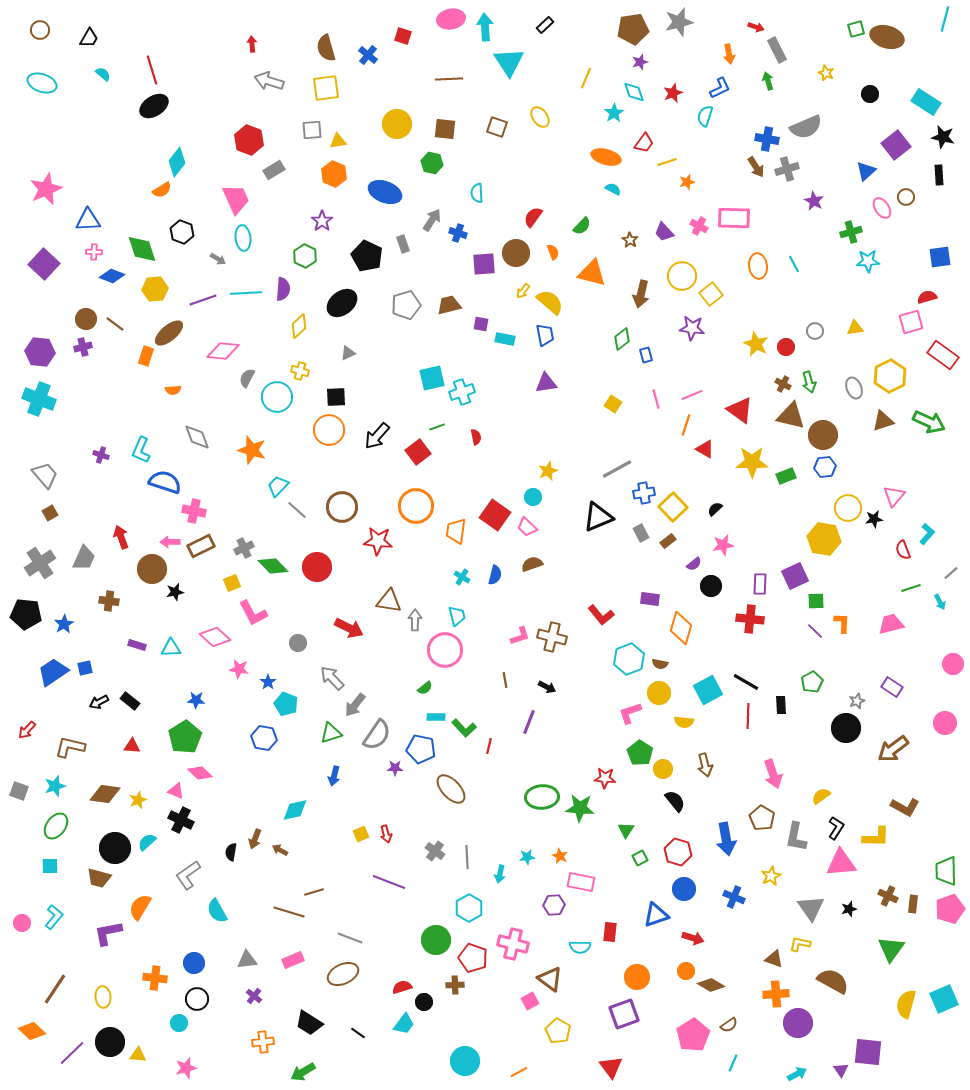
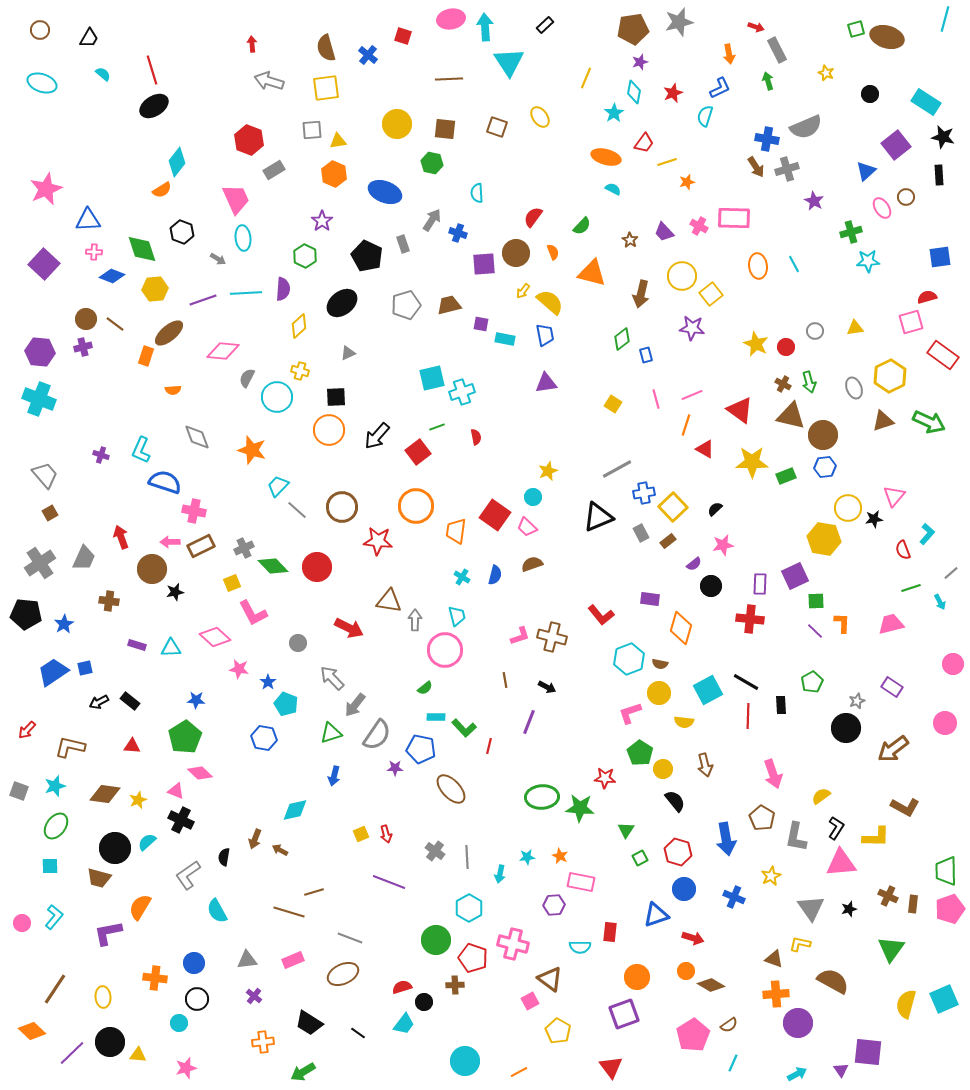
cyan diamond at (634, 92): rotated 30 degrees clockwise
black semicircle at (231, 852): moved 7 px left, 5 px down
